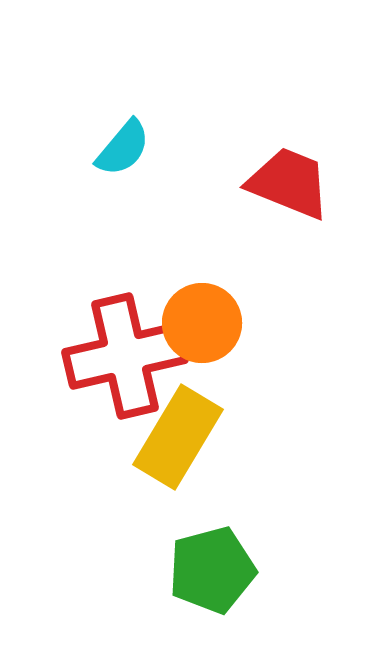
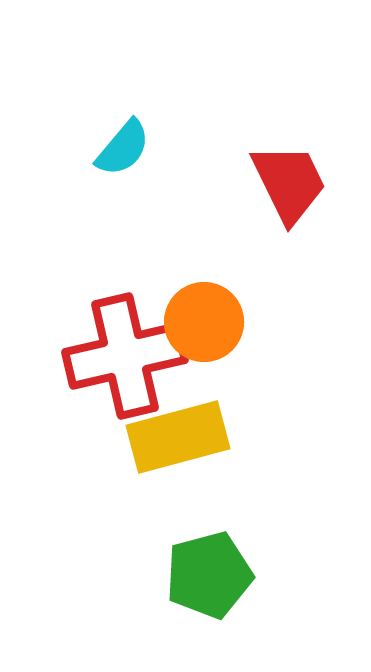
red trapezoid: rotated 42 degrees clockwise
orange circle: moved 2 px right, 1 px up
yellow rectangle: rotated 44 degrees clockwise
green pentagon: moved 3 px left, 5 px down
